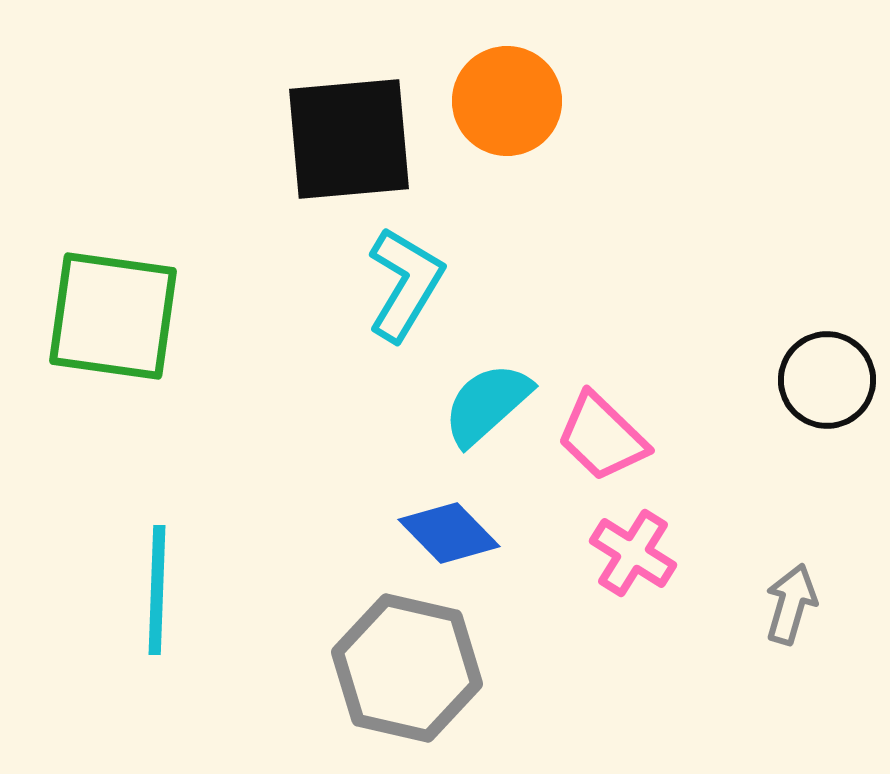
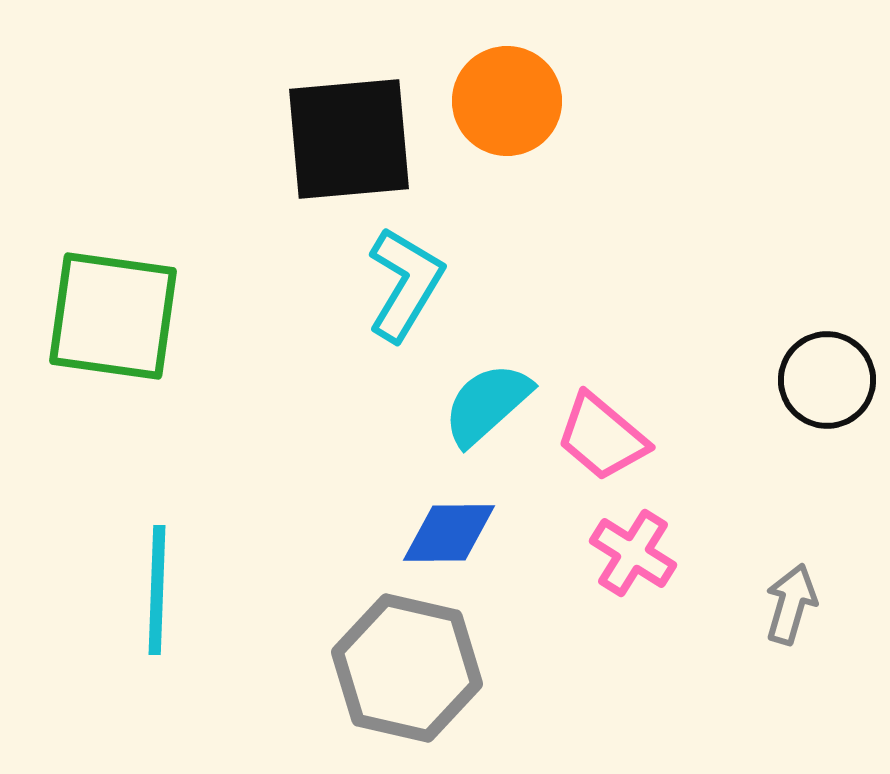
pink trapezoid: rotated 4 degrees counterclockwise
blue diamond: rotated 46 degrees counterclockwise
